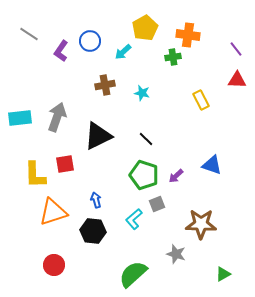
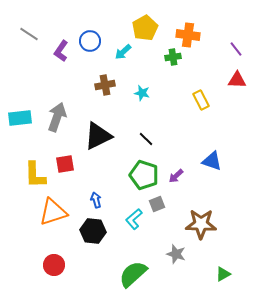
blue triangle: moved 4 px up
